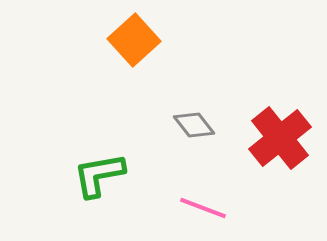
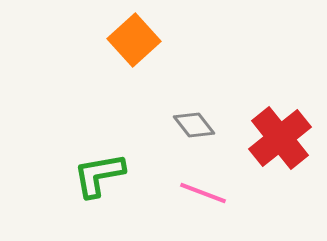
pink line: moved 15 px up
